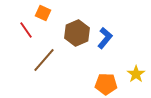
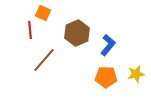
red line: moved 4 px right; rotated 30 degrees clockwise
blue L-shape: moved 3 px right, 7 px down
yellow star: rotated 24 degrees clockwise
orange pentagon: moved 7 px up
